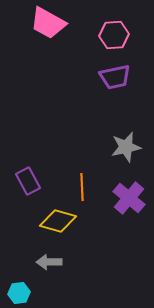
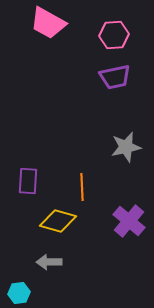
purple rectangle: rotated 32 degrees clockwise
purple cross: moved 23 px down
